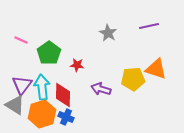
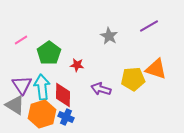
purple line: rotated 18 degrees counterclockwise
gray star: moved 1 px right, 3 px down
pink line: rotated 56 degrees counterclockwise
purple triangle: rotated 10 degrees counterclockwise
